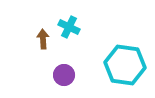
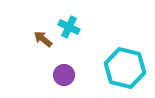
brown arrow: rotated 48 degrees counterclockwise
cyan hexagon: moved 3 px down; rotated 6 degrees clockwise
